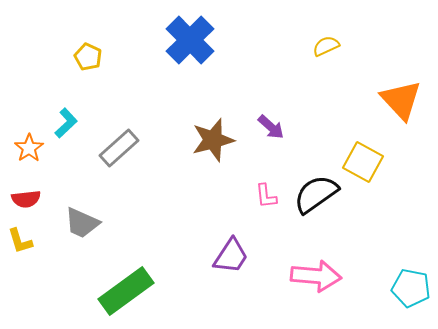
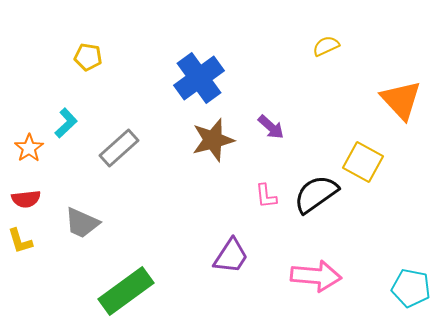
blue cross: moved 9 px right, 38 px down; rotated 9 degrees clockwise
yellow pentagon: rotated 16 degrees counterclockwise
